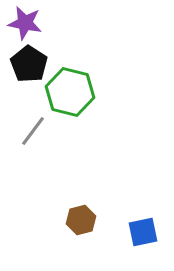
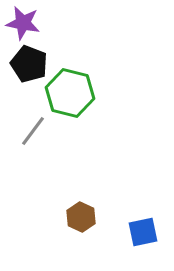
purple star: moved 2 px left
black pentagon: rotated 12 degrees counterclockwise
green hexagon: moved 1 px down
brown hexagon: moved 3 px up; rotated 20 degrees counterclockwise
